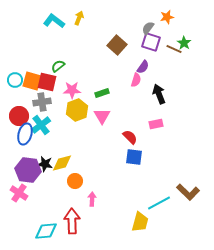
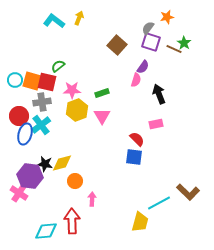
red semicircle: moved 7 px right, 2 px down
purple hexagon: moved 2 px right, 6 px down
